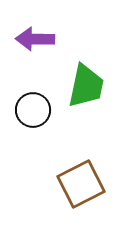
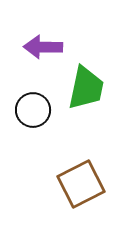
purple arrow: moved 8 px right, 8 px down
green trapezoid: moved 2 px down
